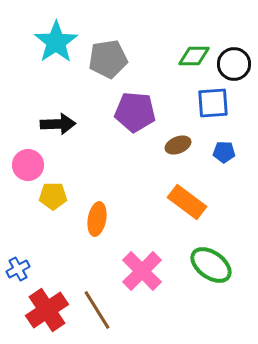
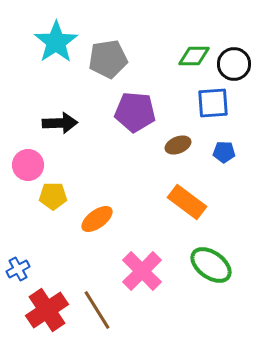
black arrow: moved 2 px right, 1 px up
orange ellipse: rotated 44 degrees clockwise
